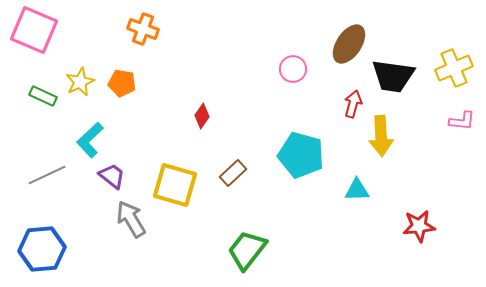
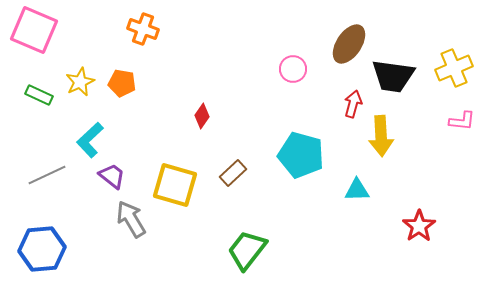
green rectangle: moved 4 px left, 1 px up
red star: rotated 28 degrees counterclockwise
